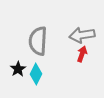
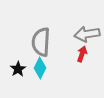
gray arrow: moved 5 px right, 1 px up
gray semicircle: moved 3 px right, 1 px down
cyan diamond: moved 4 px right, 6 px up
